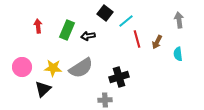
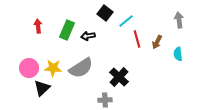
pink circle: moved 7 px right, 1 px down
black cross: rotated 30 degrees counterclockwise
black triangle: moved 1 px left, 1 px up
